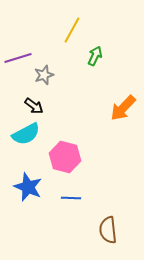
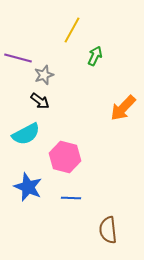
purple line: rotated 32 degrees clockwise
black arrow: moved 6 px right, 5 px up
